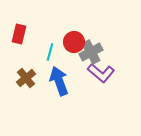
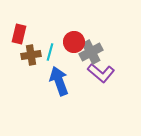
brown cross: moved 5 px right, 23 px up; rotated 30 degrees clockwise
